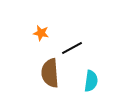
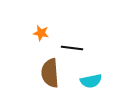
black line: rotated 35 degrees clockwise
cyan semicircle: rotated 70 degrees clockwise
